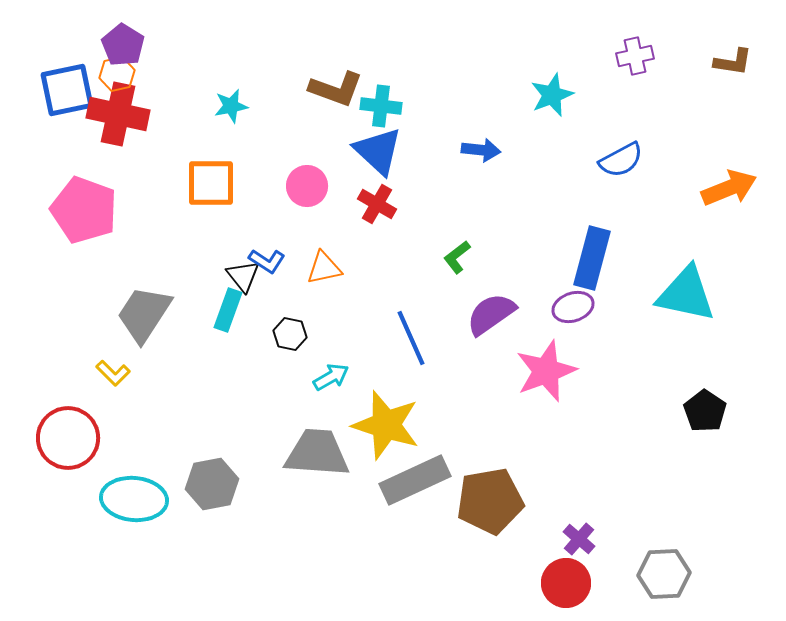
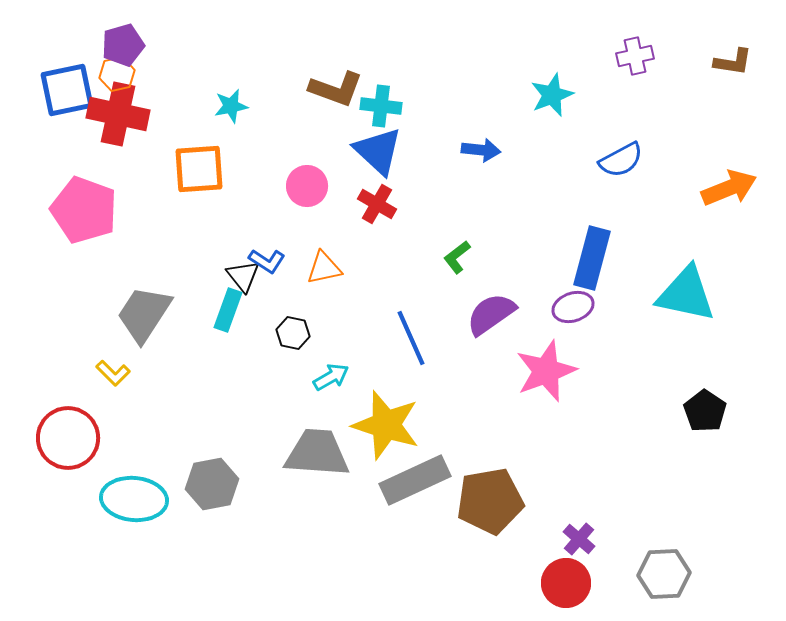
purple pentagon at (123, 45): rotated 24 degrees clockwise
orange square at (211, 183): moved 12 px left, 14 px up; rotated 4 degrees counterclockwise
black hexagon at (290, 334): moved 3 px right, 1 px up
